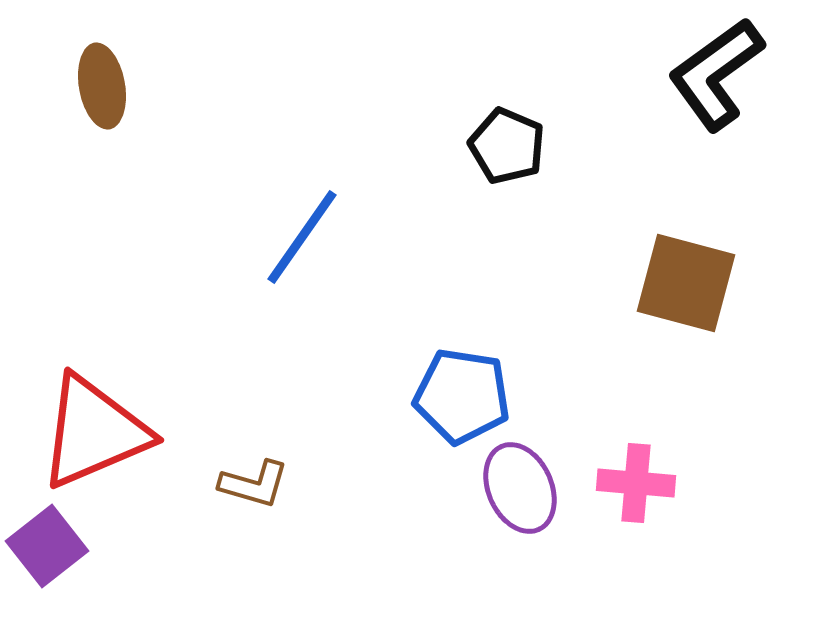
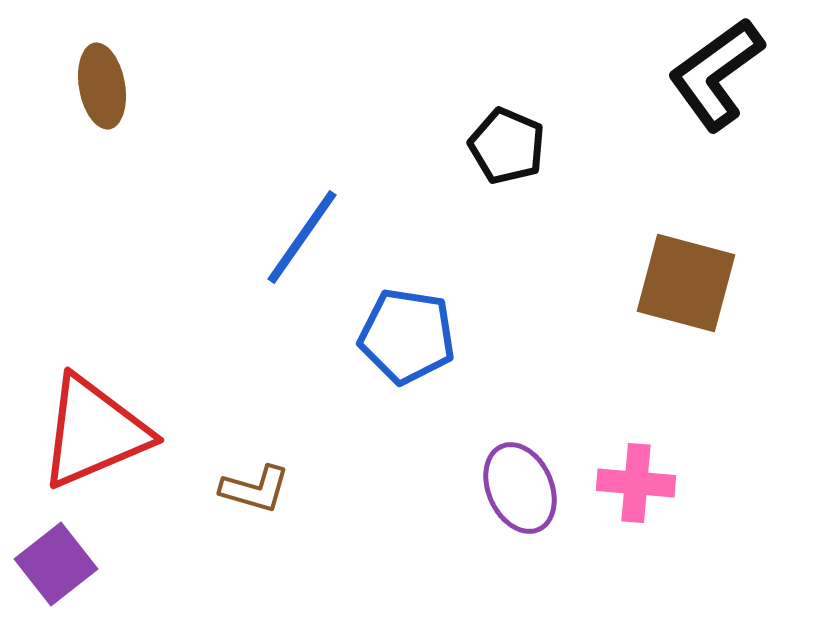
blue pentagon: moved 55 px left, 60 px up
brown L-shape: moved 1 px right, 5 px down
purple square: moved 9 px right, 18 px down
